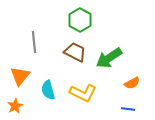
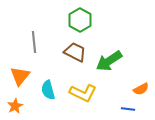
green arrow: moved 3 px down
orange semicircle: moved 9 px right, 6 px down
